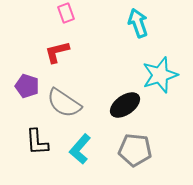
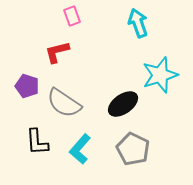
pink rectangle: moved 6 px right, 3 px down
black ellipse: moved 2 px left, 1 px up
gray pentagon: moved 2 px left, 1 px up; rotated 20 degrees clockwise
